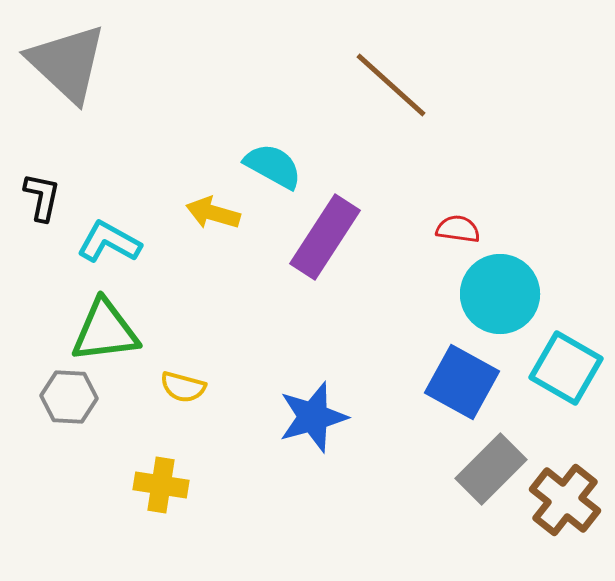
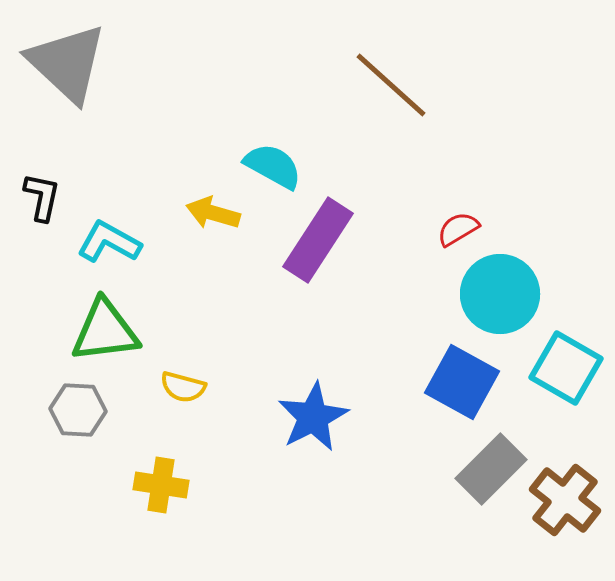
red semicircle: rotated 39 degrees counterclockwise
purple rectangle: moved 7 px left, 3 px down
gray hexagon: moved 9 px right, 13 px down
blue star: rotated 12 degrees counterclockwise
